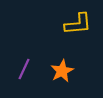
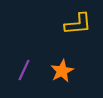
purple line: moved 1 px down
